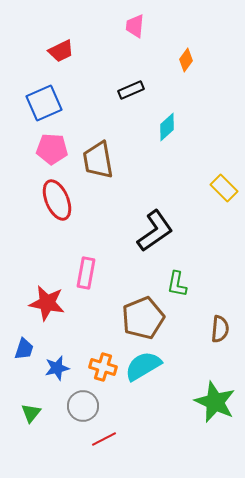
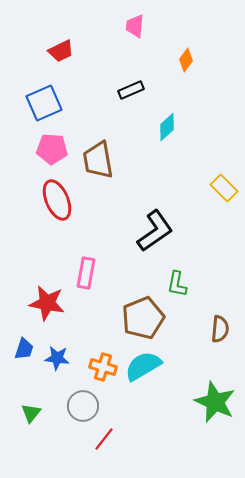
blue star: moved 10 px up; rotated 20 degrees clockwise
red line: rotated 25 degrees counterclockwise
